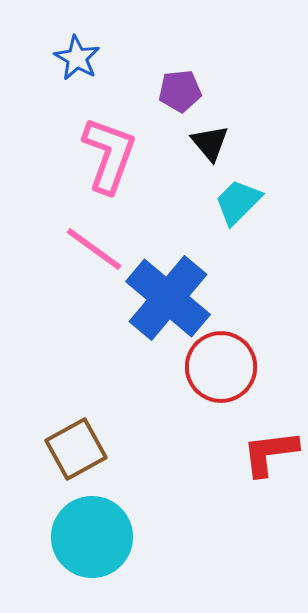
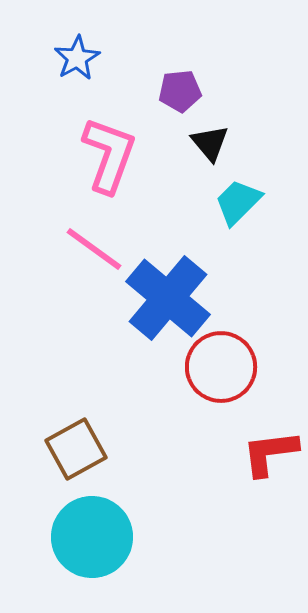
blue star: rotated 12 degrees clockwise
